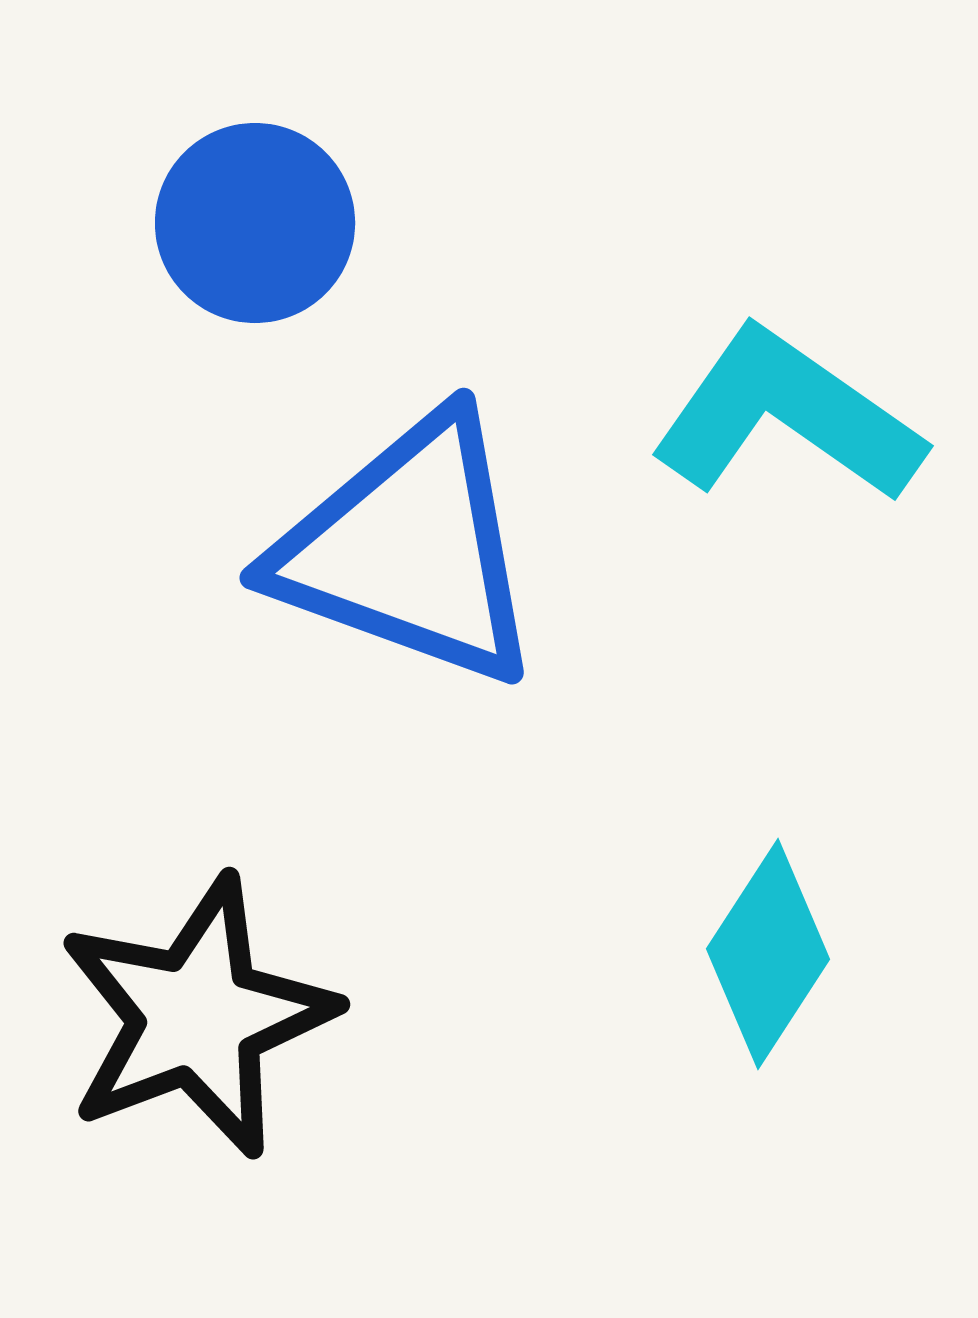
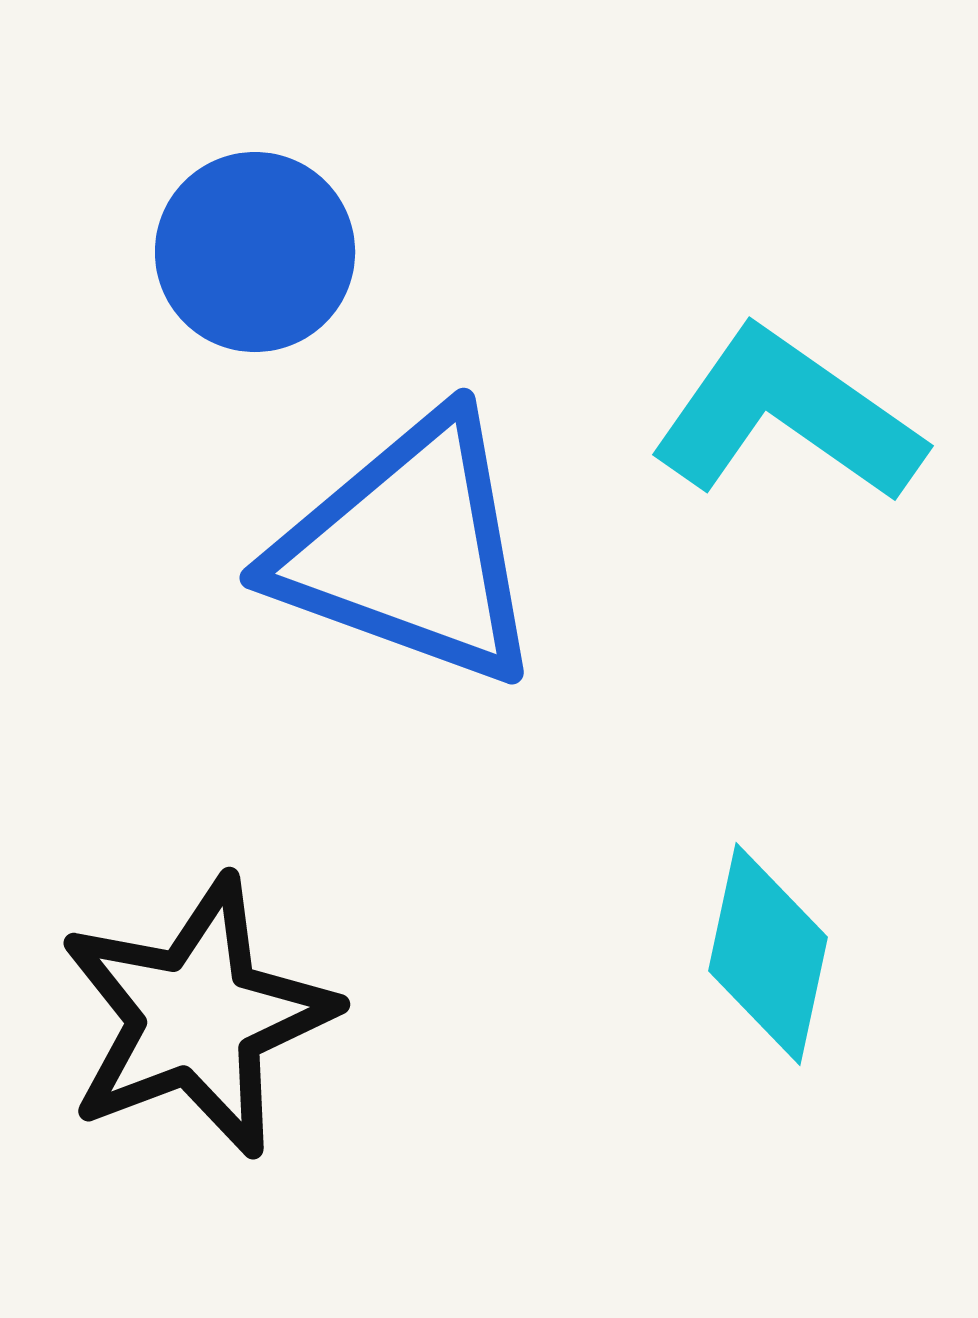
blue circle: moved 29 px down
cyan diamond: rotated 21 degrees counterclockwise
